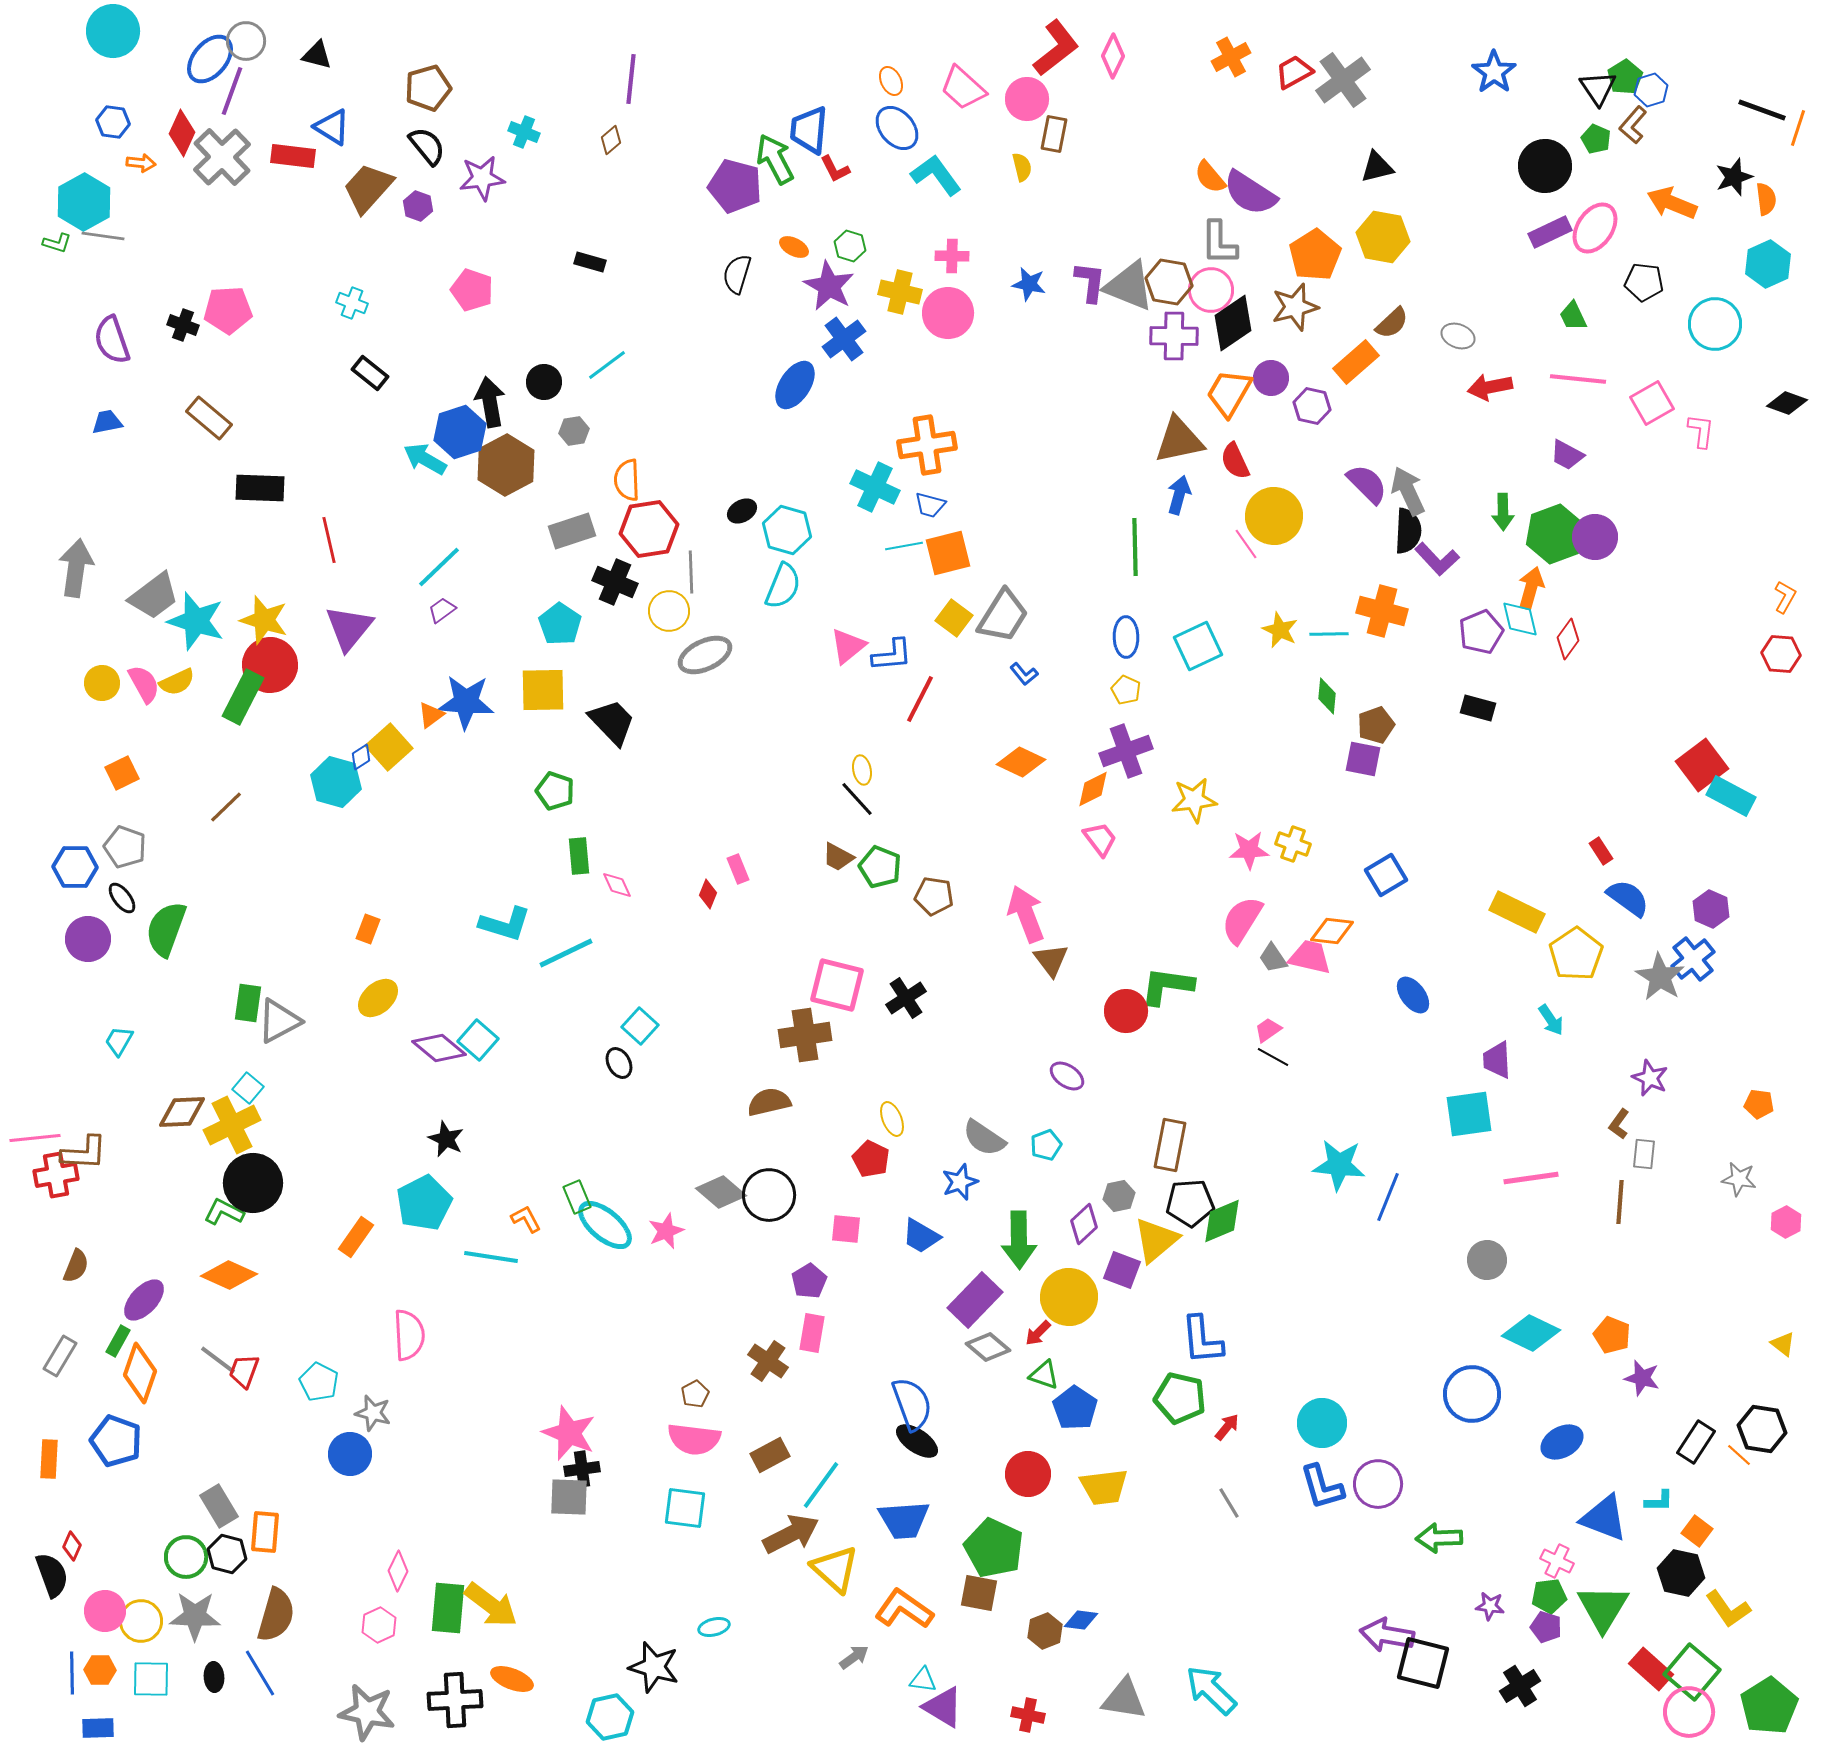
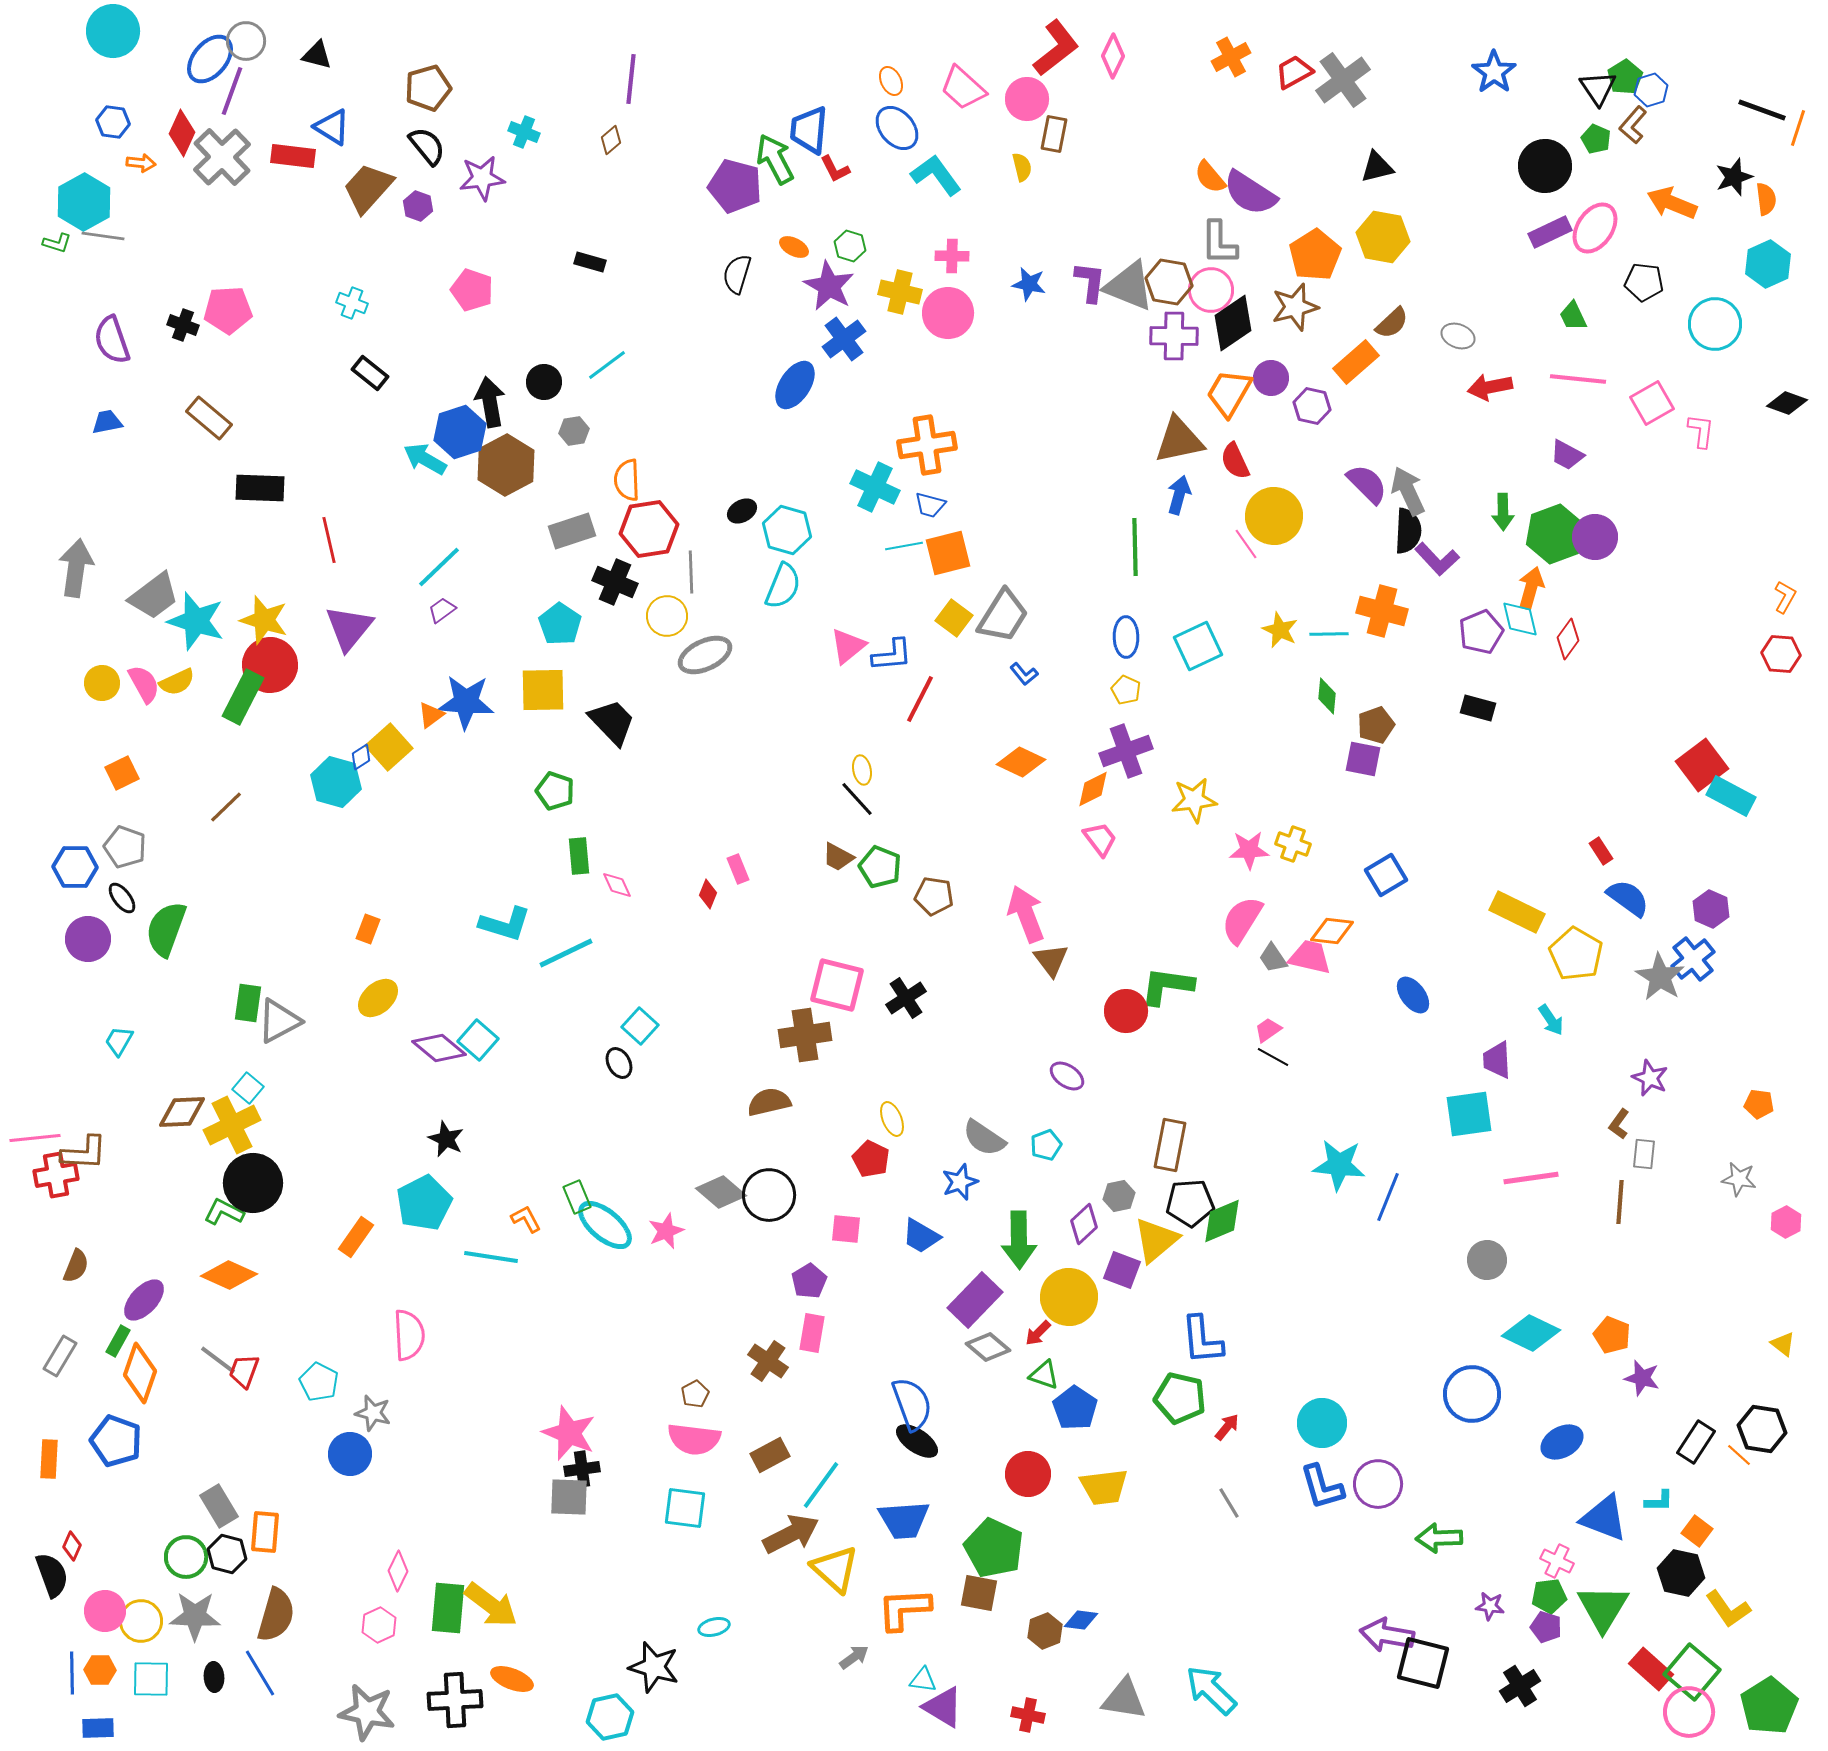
yellow circle at (669, 611): moved 2 px left, 5 px down
yellow pentagon at (1576, 954): rotated 8 degrees counterclockwise
orange L-shape at (904, 1609): rotated 38 degrees counterclockwise
